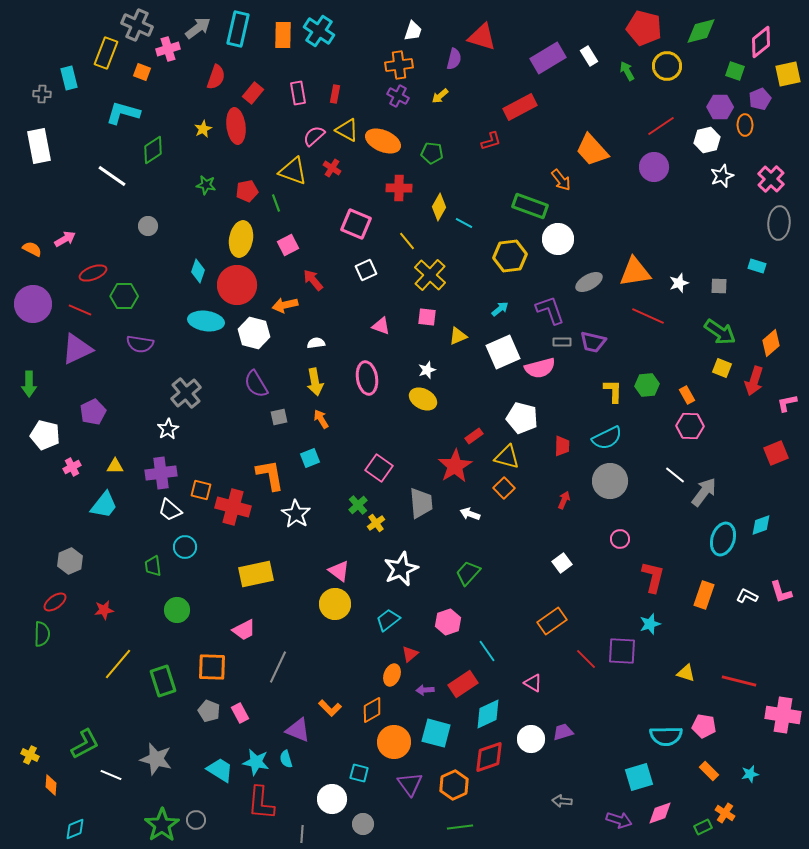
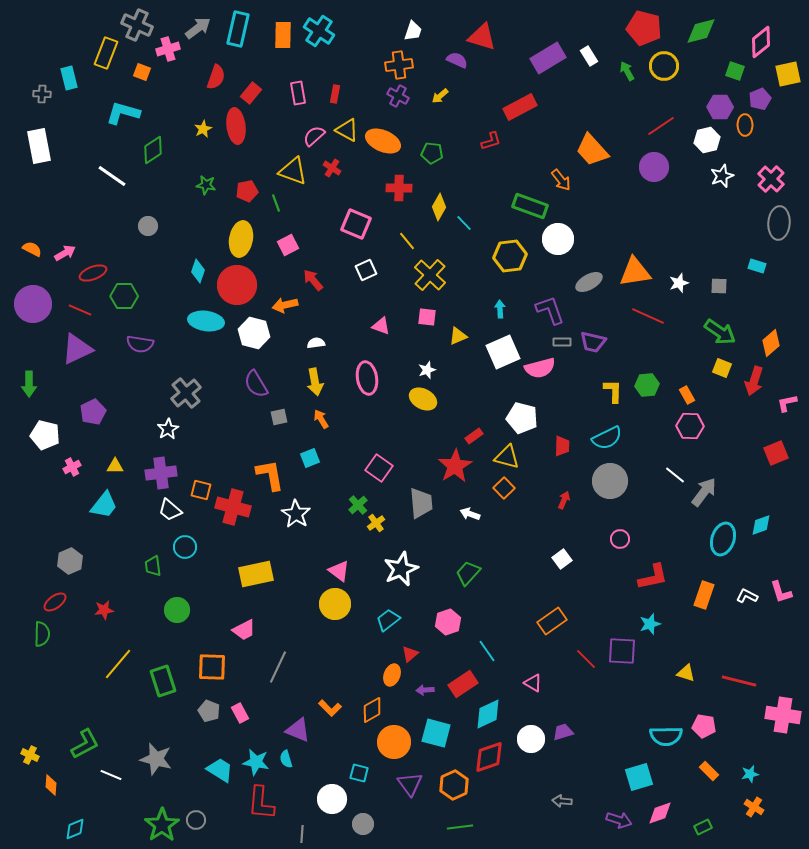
purple semicircle at (454, 59): moved 3 px right, 1 px down; rotated 80 degrees counterclockwise
yellow circle at (667, 66): moved 3 px left
red rectangle at (253, 93): moved 2 px left
cyan line at (464, 223): rotated 18 degrees clockwise
pink arrow at (65, 239): moved 14 px down
cyan arrow at (500, 309): rotated 54 degrees counterclockwise
white square at (562, 563): moved 4 px up
red L-shape at (653, 577): rotated 64 degrees clockwise
orange cross at (725, 813): moved 29 px right, 6 px up
